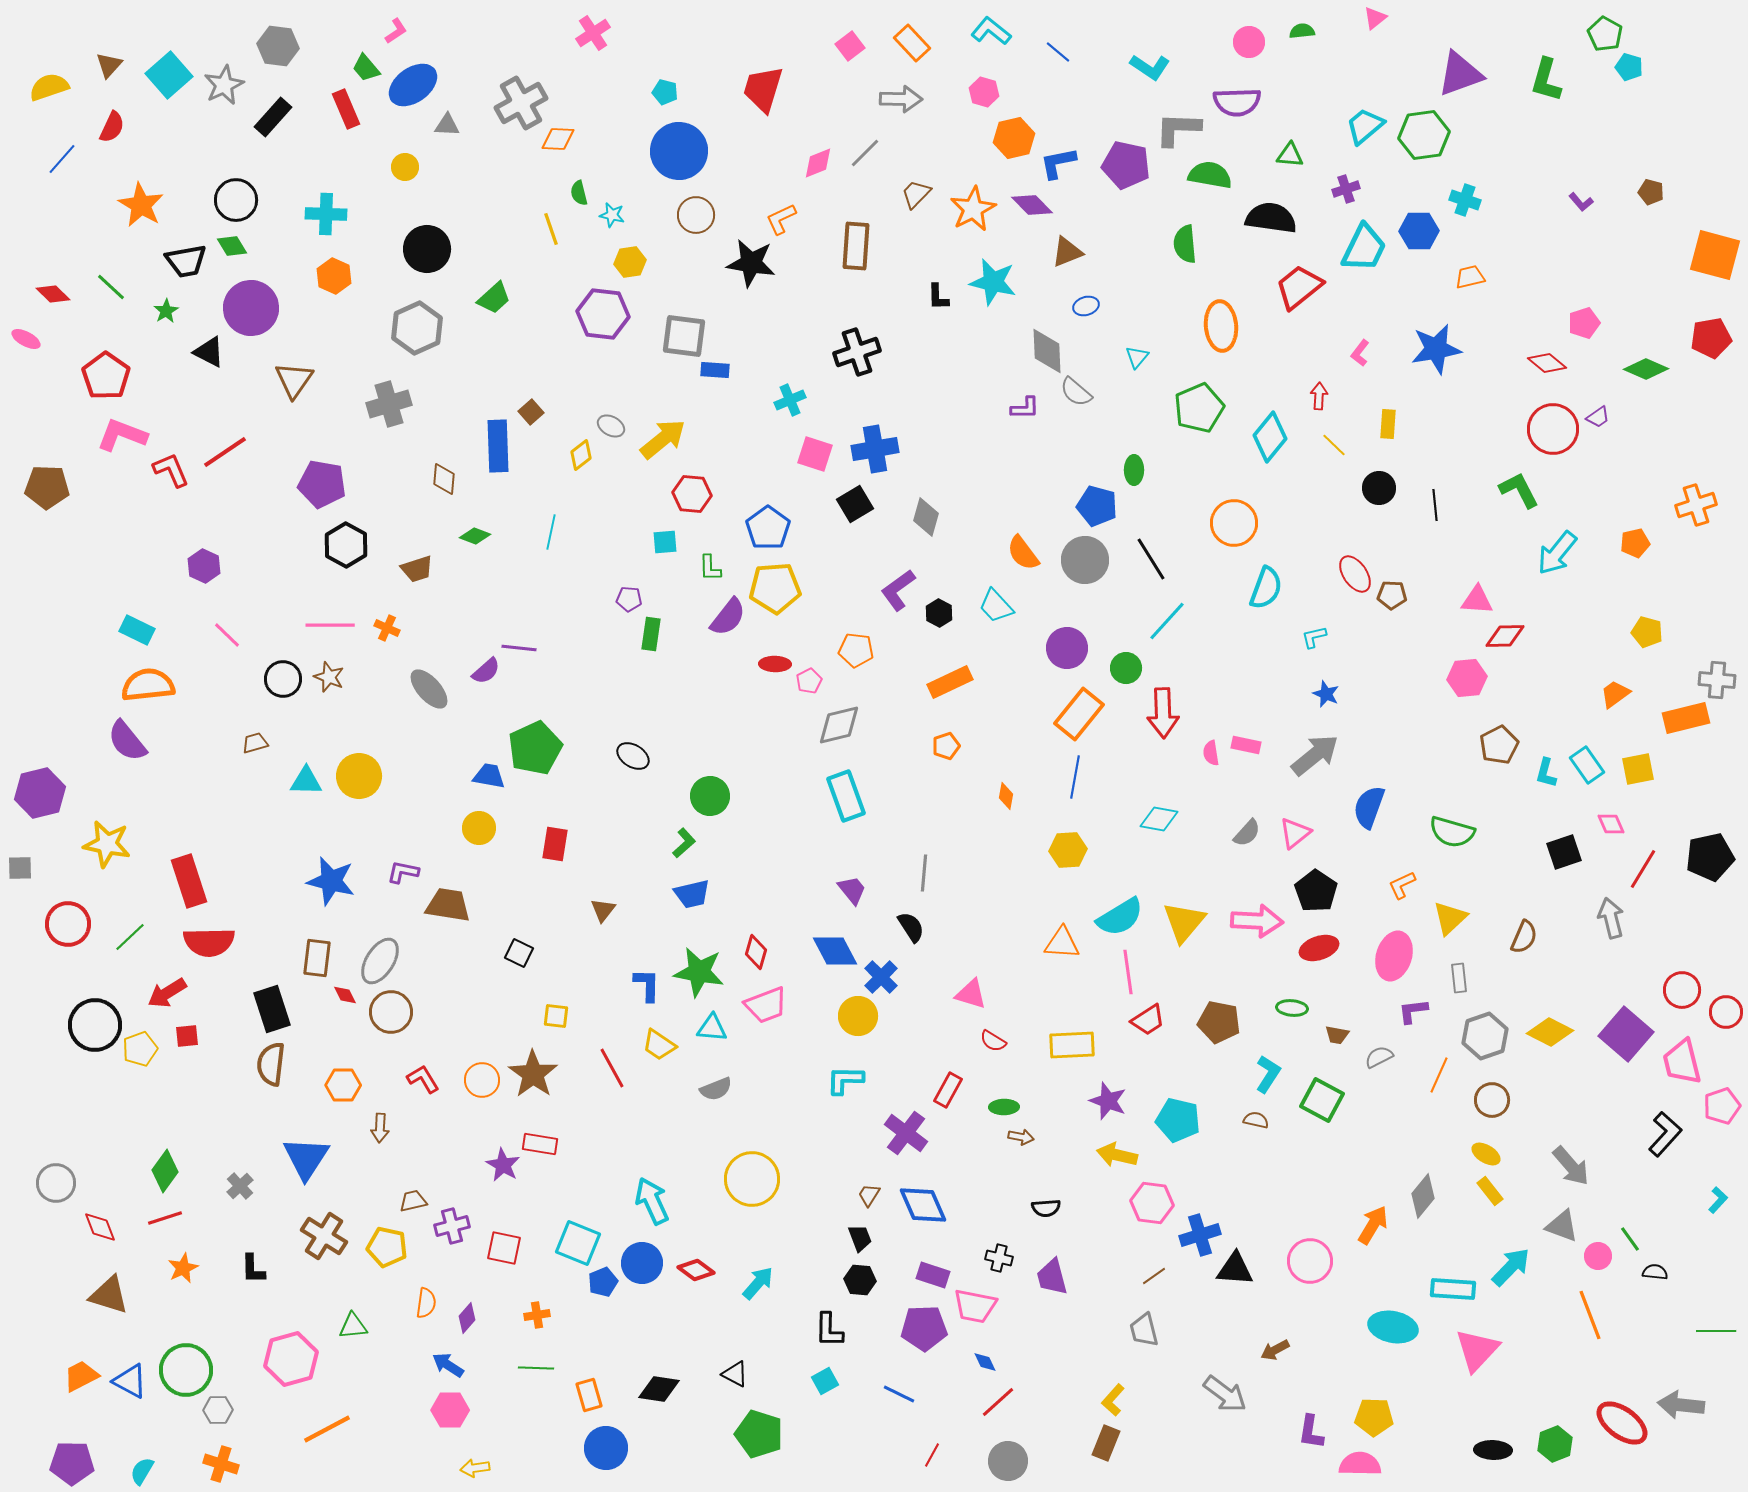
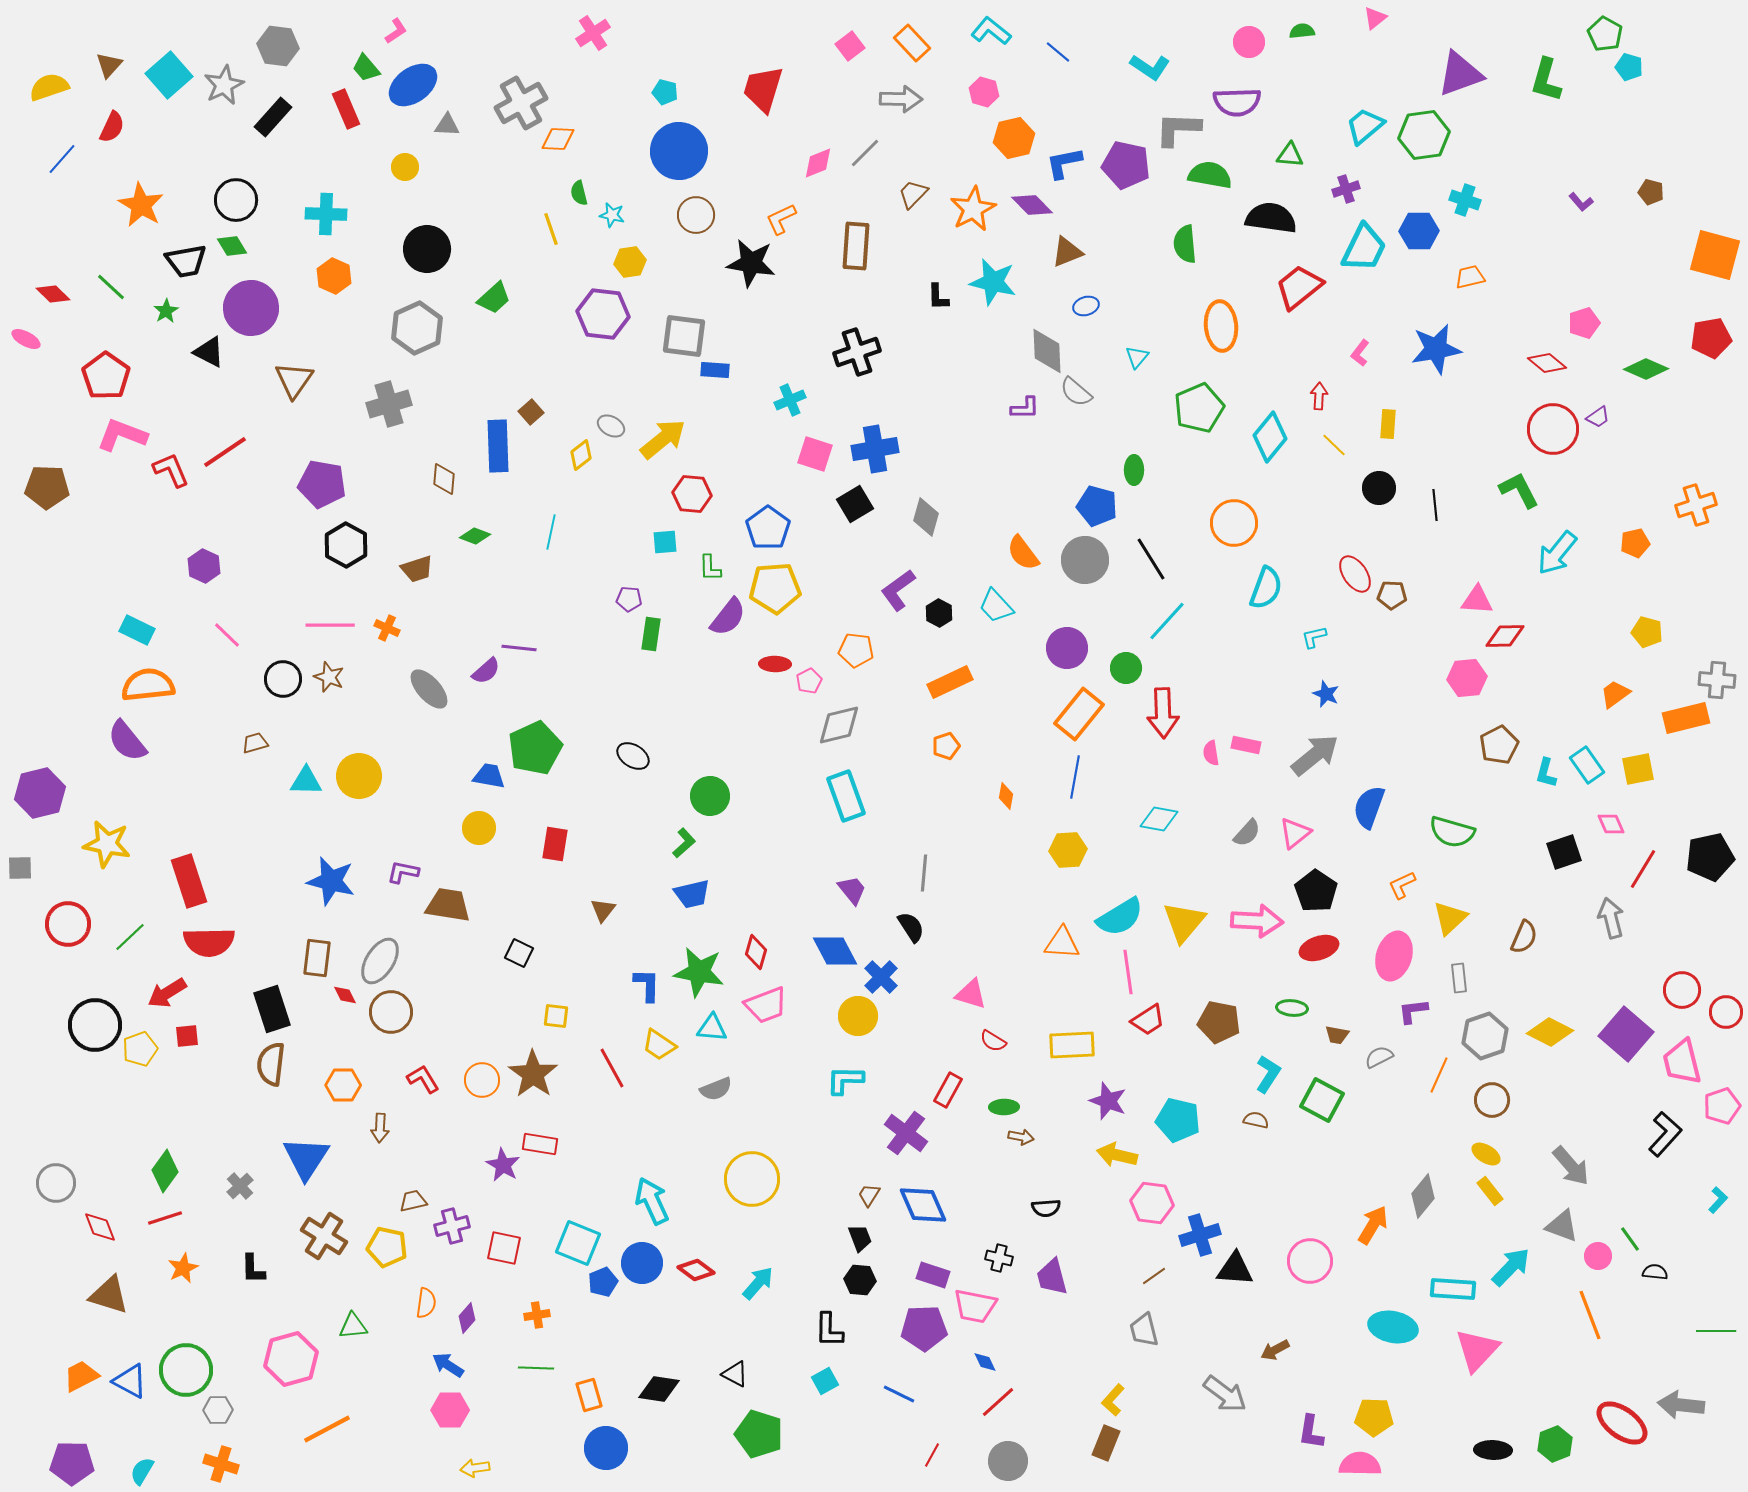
blue L-shape at (1058, 163): moved 6 px right
brown trapezoid at (916, 194): moved 3 px left
